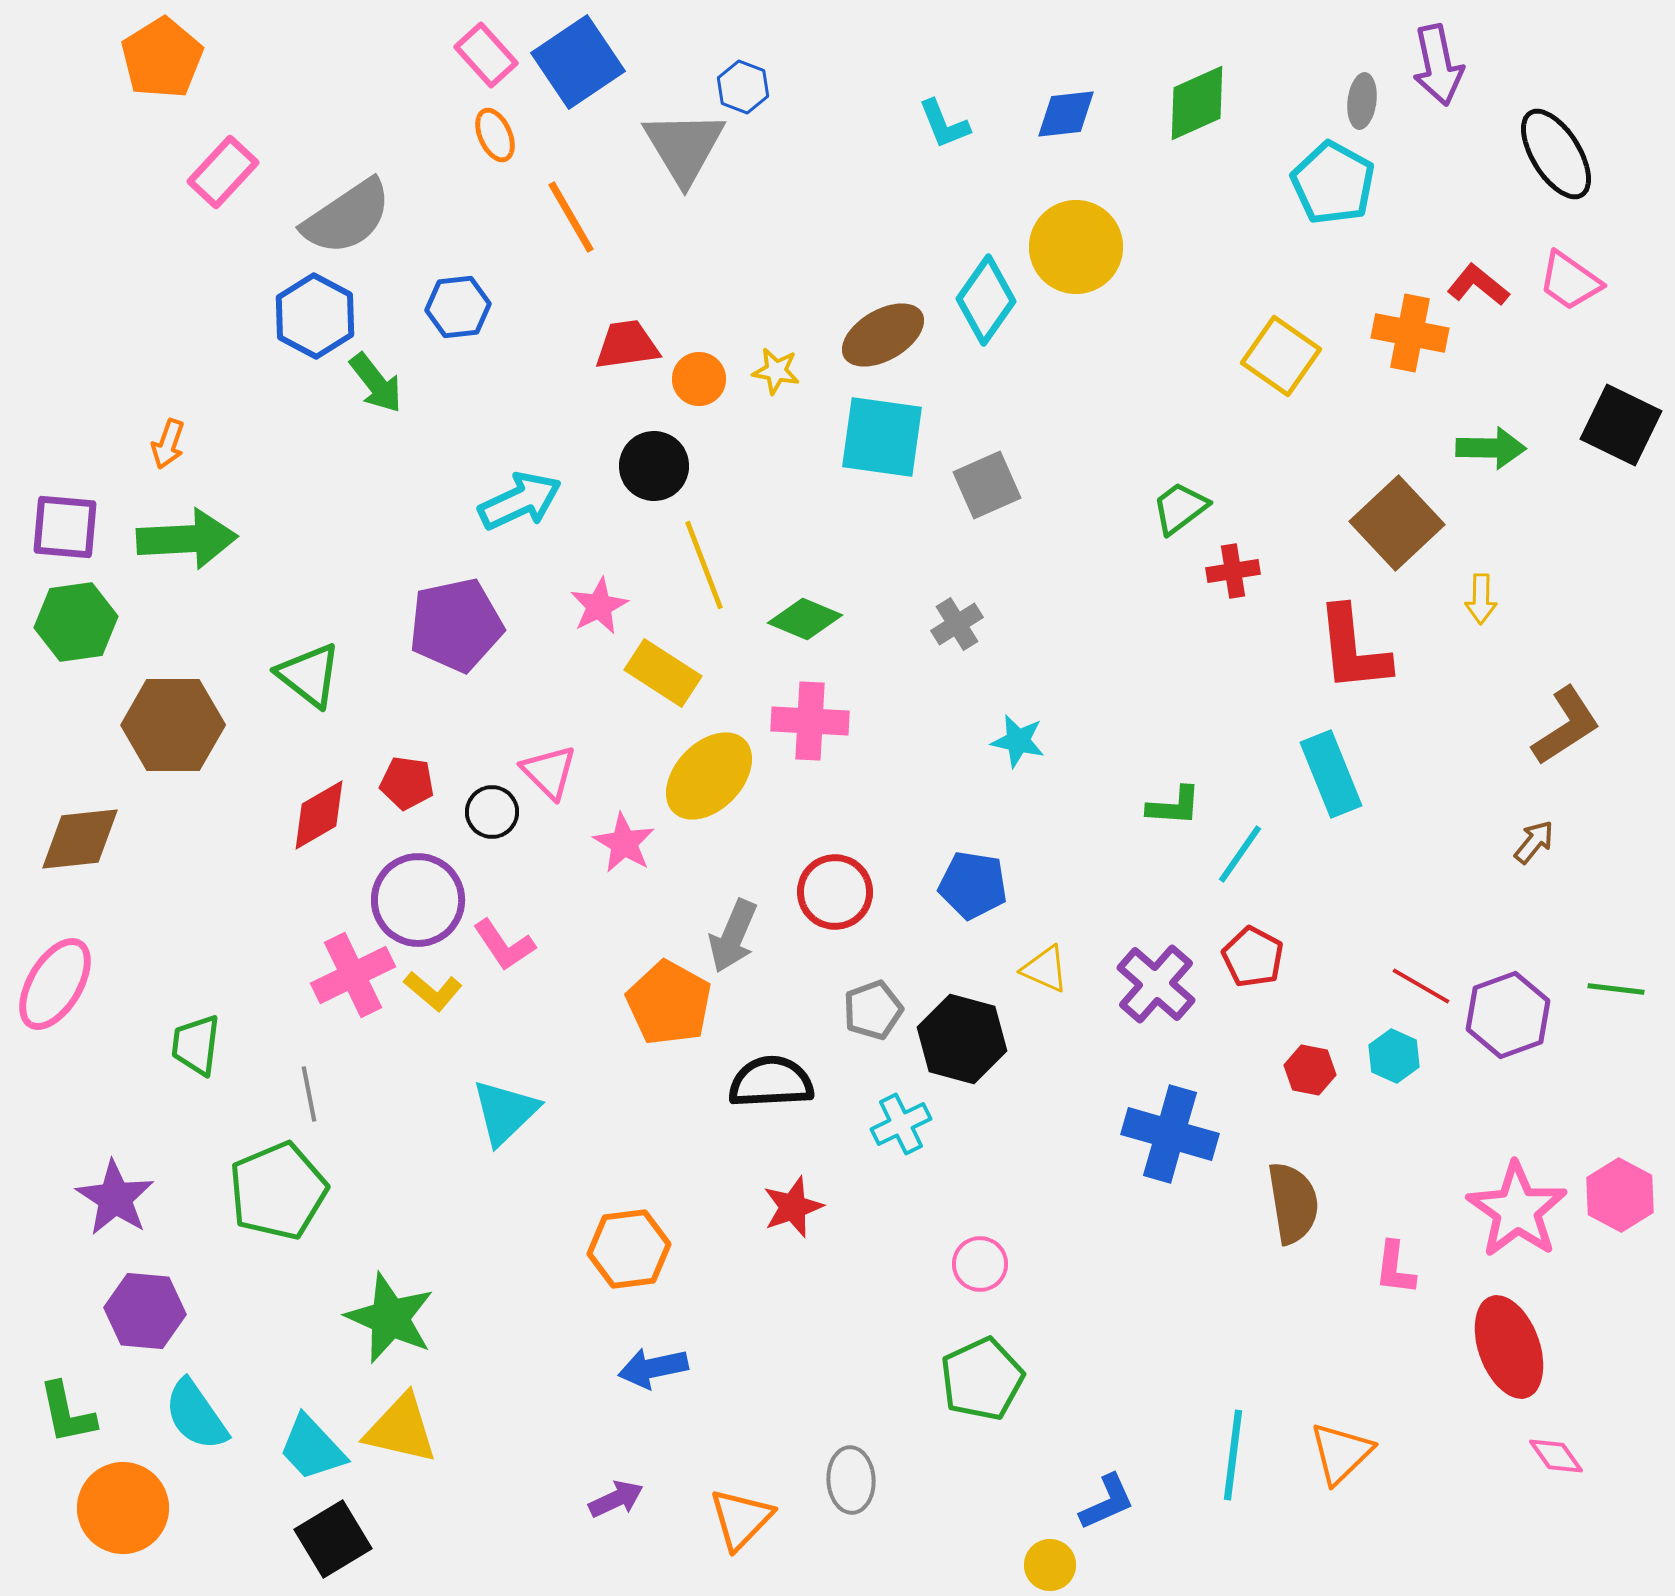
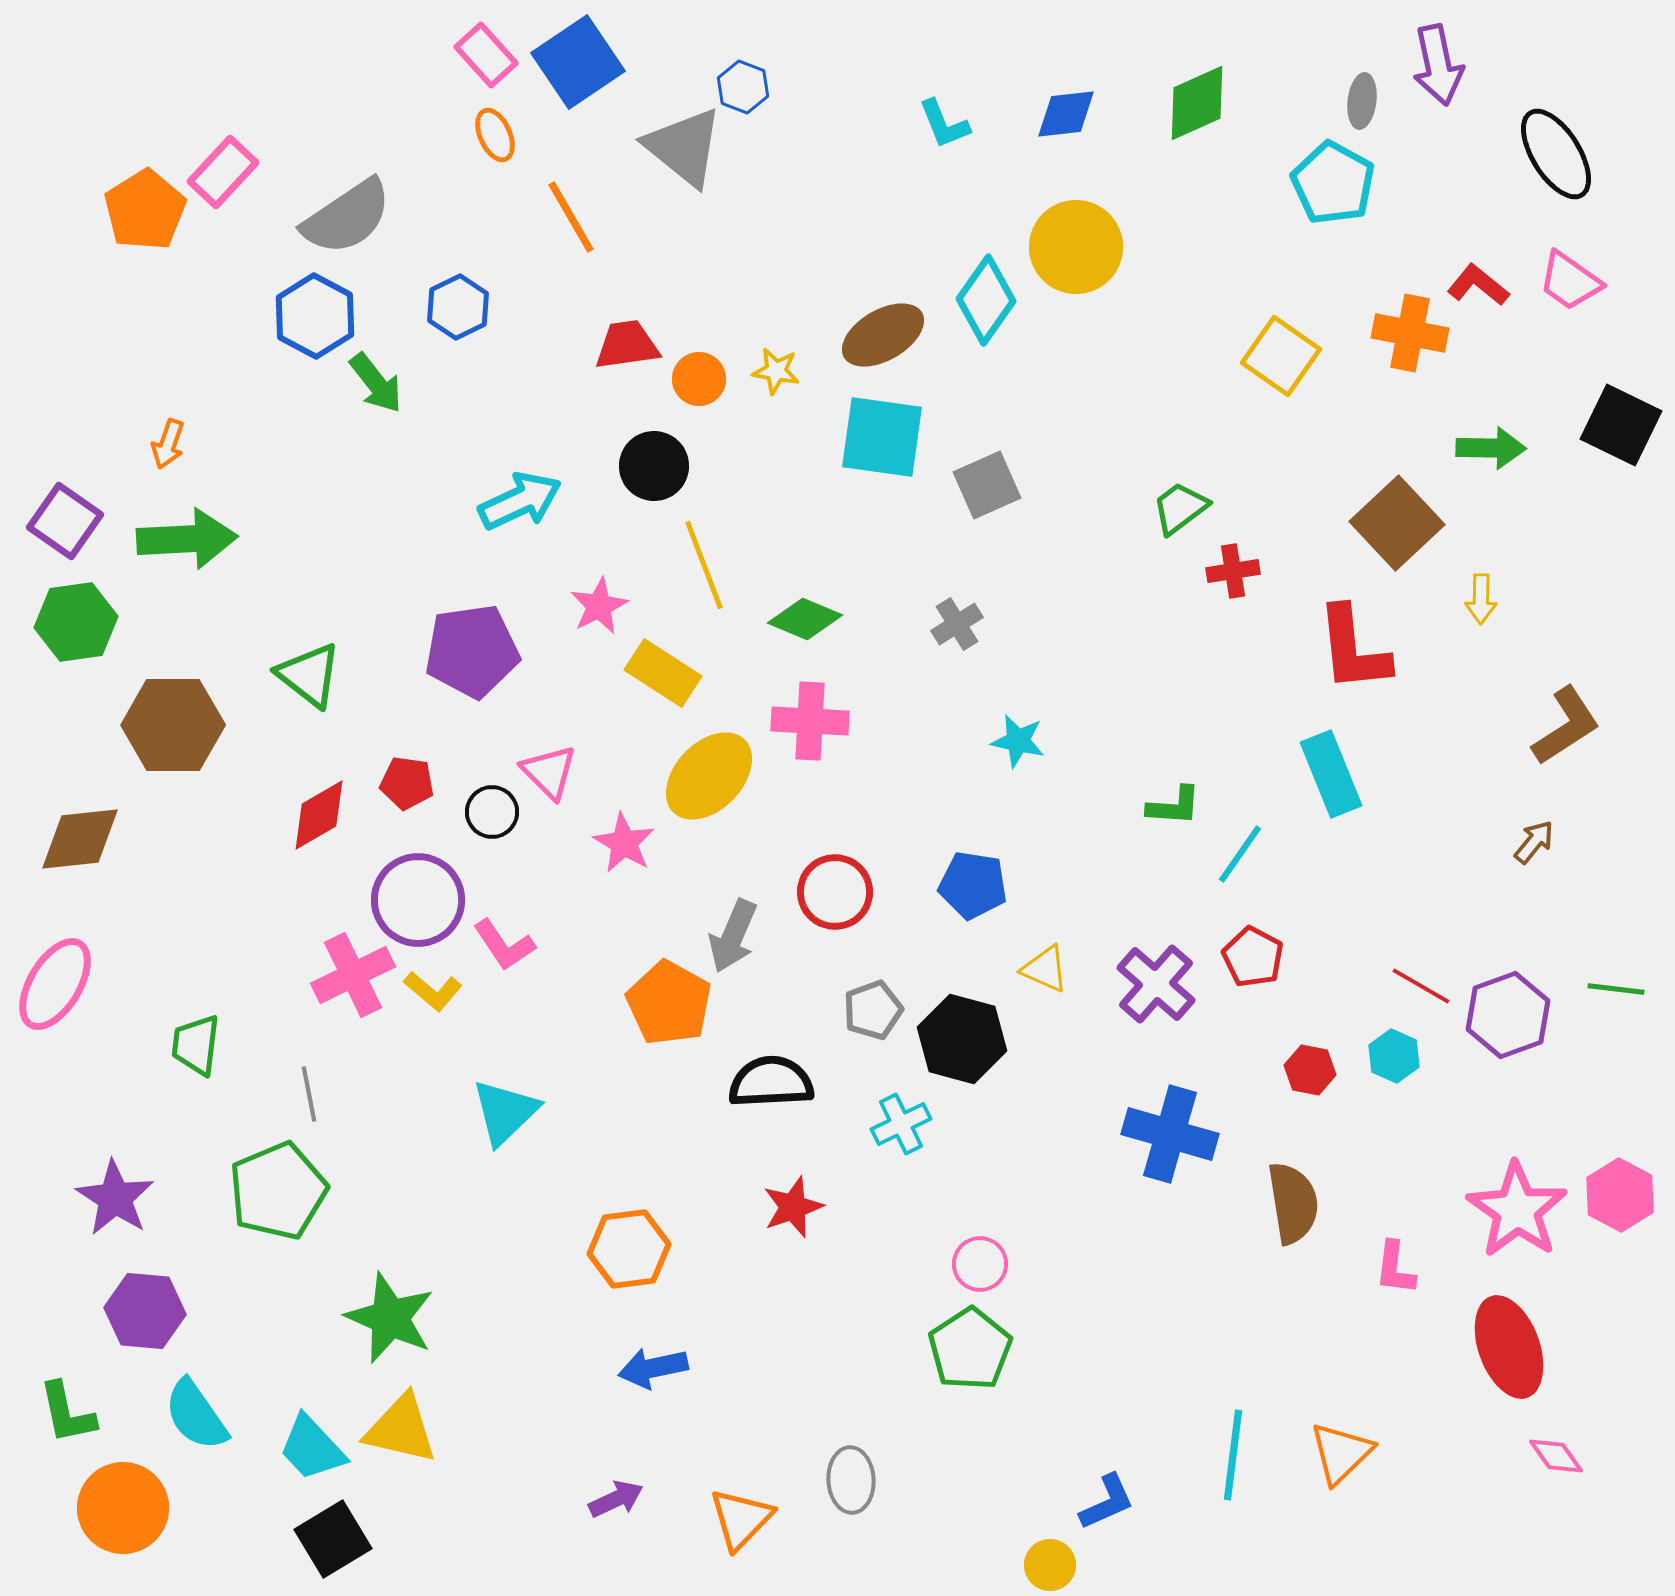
orange pentagon at (162, 58): moved 17 px left, 152 px down
gray triangle at (684, 147): rotated 20 degrees counterclockwise
blue hexagon at (458, 307): rotated 20 degrees counterclockwise
purple square at (65, 527): moved 6 px up; rotated 30 degrees clockwise
purple pentagon at (456, 625): moved 16 px right, 26 px down; rotated 4 degrees clockwise
green pentagon at (982, 1379): moved 12 px left, 30 px up; rotated 8 degrees counterclockwise
